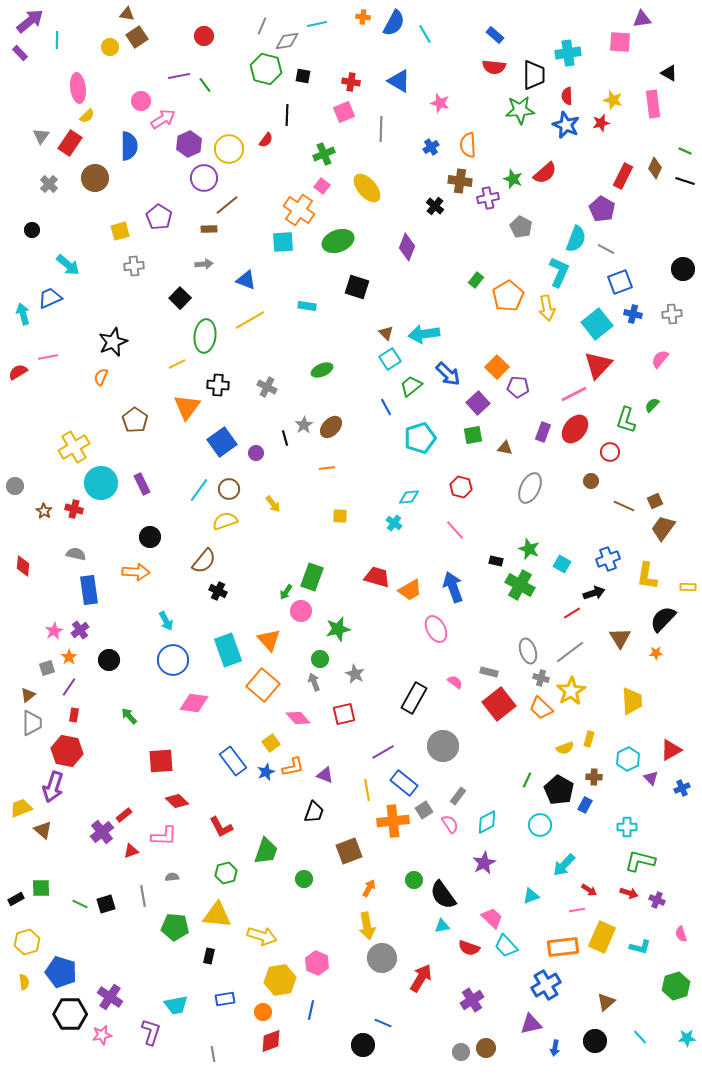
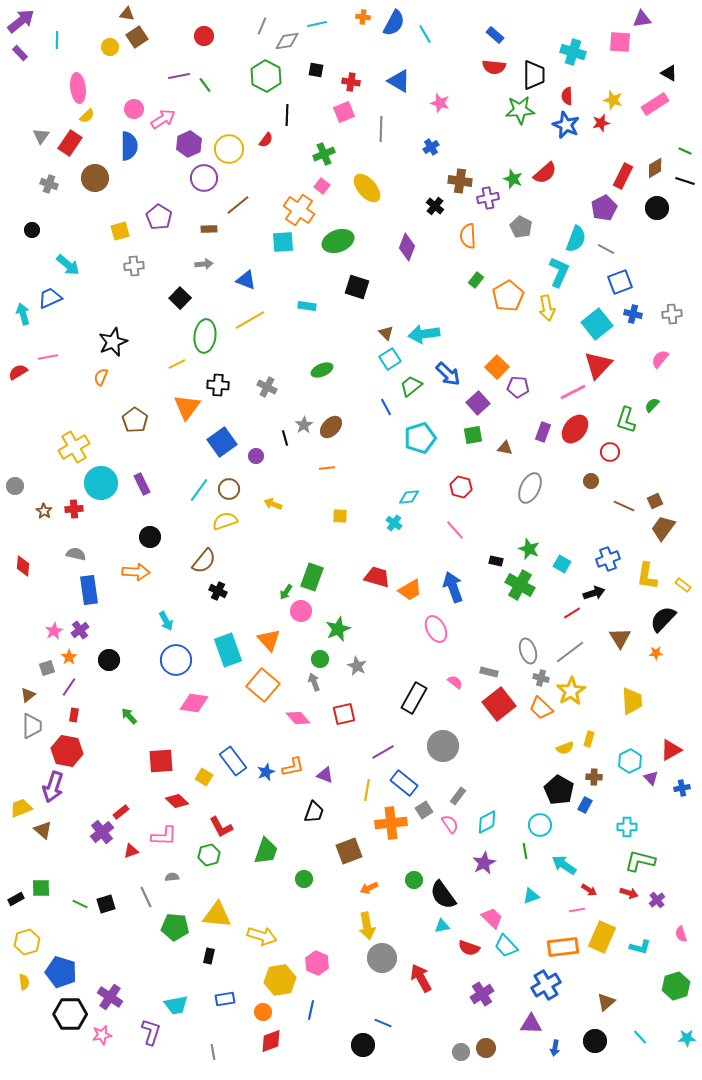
purple arrow at (30, 21): moved 9 px left
cyan cross at (568, 53): moved 5 px right, 1 px up; rotated 25 degrees clockwise
green hexagon at (266, 69): moved 7 px down; rotated 12 degrees clockwise
black square at (303, 76): moved 13 px right, 6 px up
pink circle at (141, 101): moved 7 px left, 8 px down
pink rectangle at (653, 104): moved 2 px right; rotated 64 degrees clockwise
orange semicircle at (468, 145): moved 91 px down
brown diamond at (655, 168): rotated 35 degrees clockwise
gray cross at (49, 184): rotated 24 degrees counterclockwise
brown line at (227, 205): moved 11 px right
purple pentagon at (602, 209): moved 2 px right, 1 px up; rotated 15 degrees clockwise
black circle at (683, 269): moved 26 px left, 61 px up
pink line at (574, 394): moved 1 px left, 2 px up
purple circle at (256, 453): moved 3 px down
yellow arrow at (273, 504): rotated 150 degrees clockwise
red cross at (74, 509): rotated 18 degrees counterclockwise
yellow rectangle at (688, 587): moved 5 px left, 2 px up; rotated 35 degrees clockwise
green star at (338, 629): rotated 10 degrees counterclockwise
blue circle at (173, 660): moved 3 px right
gray star at (355, 674): moved 2 px right, 8 px up
gray trapezoid at (32, 723): moved 3 px down
yellow square at (271, 743): moved 67 px left, 34 px down; rotated 24 degrees counterclockwise
cyan hexagon at (628, 759): moved 2 px right, 2 px down
green line at (527, 780): moved 2 px left, 71 px down; rotated 35 degrees counterclockwise
blue cross at (682, 788): rotated 14 degrees clockwise
yellow line at (367, 790): rotated 20 degrees clockwise
red rectangle at (124, 815): moved 3 px left, 3 px up
orange cross at (393, 821): moved 2 px left, 2 px down
cyan arrow at (564, 865): rotated 80 degrees clockwise
green hexagon at (226, 873): moved 17 px left, 18 px up
orange arrow at (369, 888): rotated 144 degrees counterclockwise
gray line at (143, 896): moved 3 px right, 1 px down; rotated 15 degrees counterclockwise
purple cross at (657, 900): rotated 28 degrees clockwise
red arrow at (421, 978): rotated 60 degrees counterclockwise
purple cross at (472, 1000): moved 10 px right, 6 px up
purple triangle at (531, 1024): rotated 15 degrees clockwise
gray line at (213, 1054): moved 2 px up
